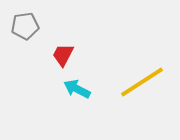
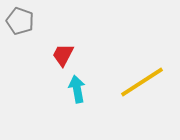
gray pentagon: moved 5 px left, 5 px up; rotated 28 degrees clockwise
cyan arrow: rotated 52 degrees clockwise
